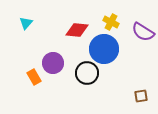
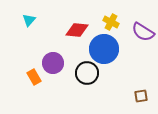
cyan triangle: moved 3 px right, 3 px up
